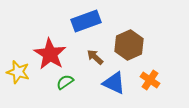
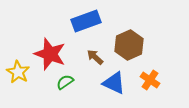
red star: rotated 12 degrees counterclockwise
yellow star: rotated 15 degrees clockwise
